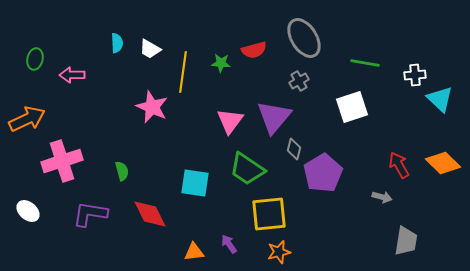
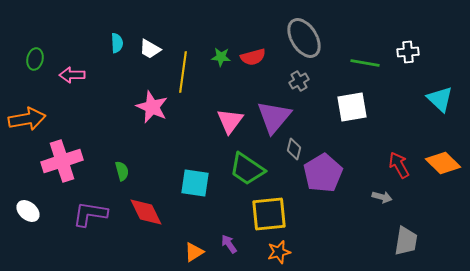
red semicircle: moved 1 px left, 7 px down
green star: moved 6 px up
white cross: moved 7 px left, 23 px up
white square: rotated 8 degrees clockwise
orange arrow: rotated 15 degrees clockwise
red diamond: moved 4 px left, 2 px up
orange triangle: rotated 25 degrees counterclockwise
